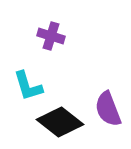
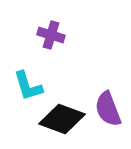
purple cross: moved 1 px up
black diamond: moved 2 px right, 3 px up; rotated 18 degrees counterclockwise
